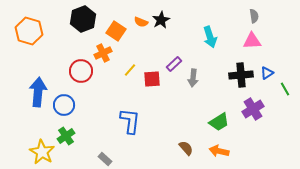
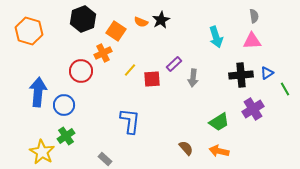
cyan arrow: moved 6 px right
